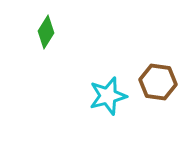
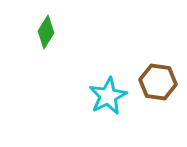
cyan star: rotated 12 degrees counterclockwise
